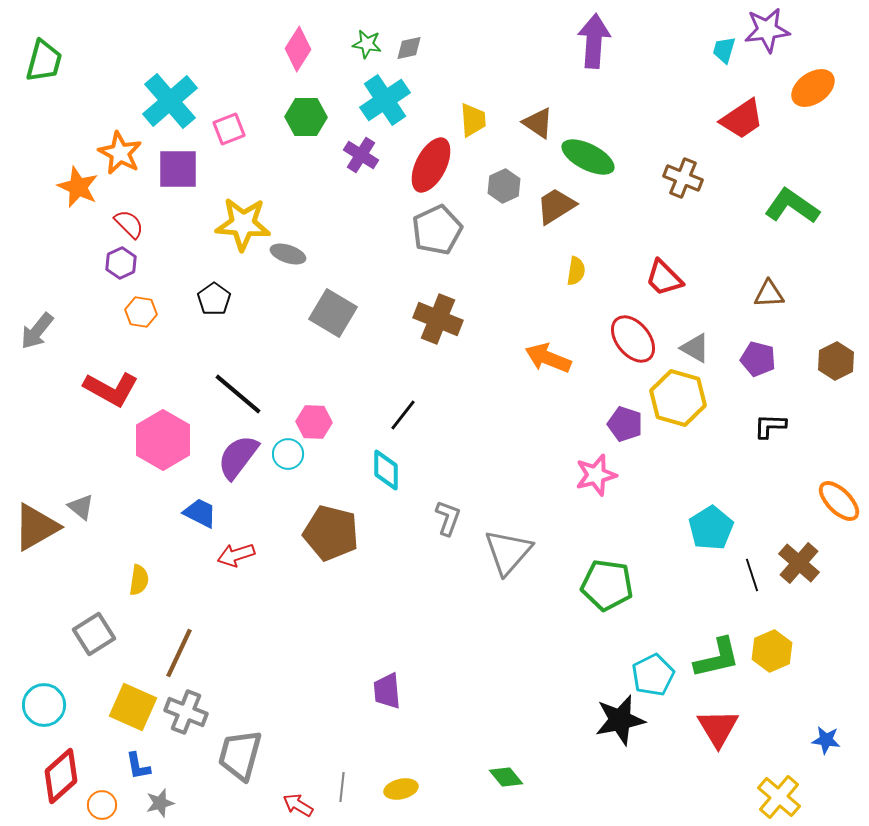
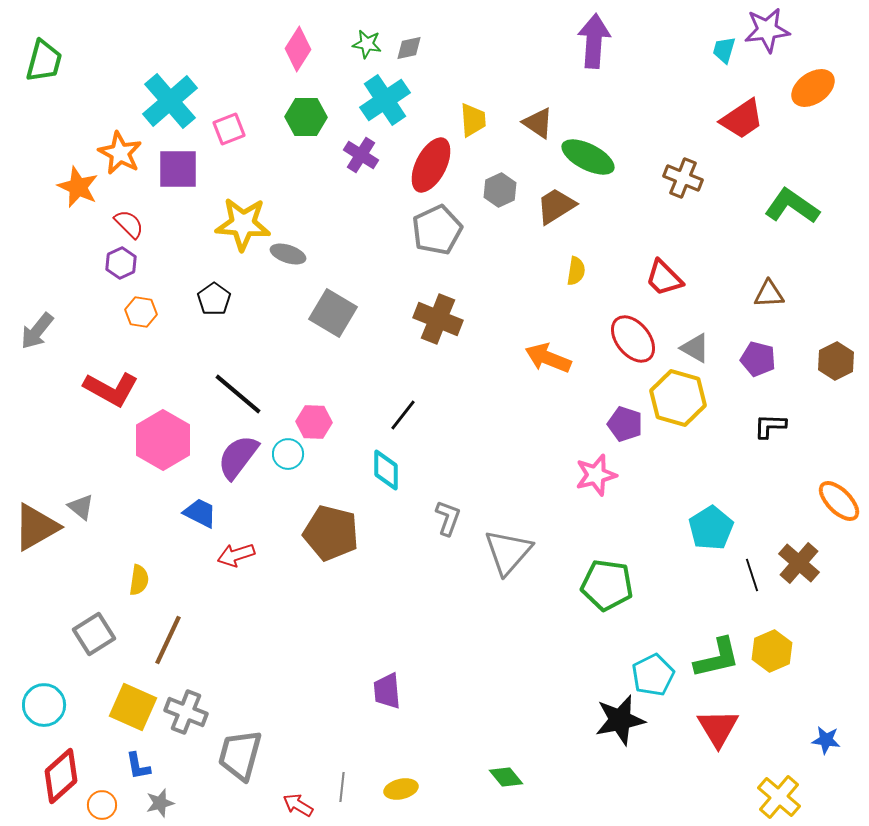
gray hexagon at (504, 186): moved 4 px left, 4 px down
brown line at (179, 653): moved 11 px left, 13 px up
